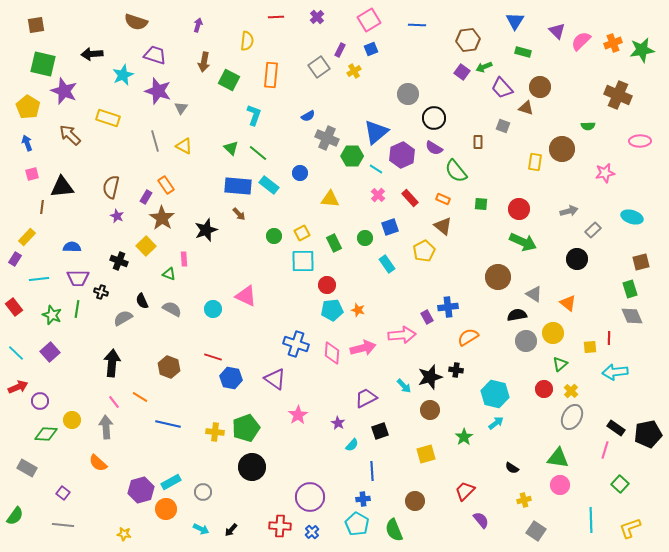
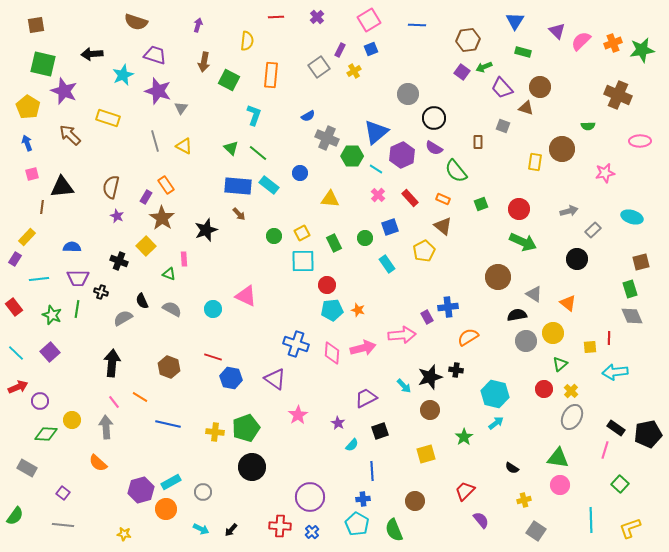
green square at (481, 204): rotated 24 degrees counterclockwise
